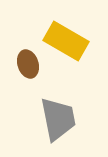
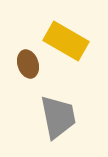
gray trapezoid: moved 2 px up
